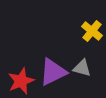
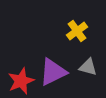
yellow cross: moved 15 px left; rotated 15 degrees clockwise
gray triangle: moved 6 px right, 1 px up
